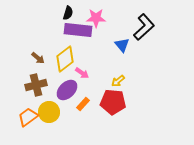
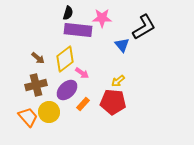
pink star: moved 6 px right
black L-shape: rotated 12 degrees clockwise
orange trapezoid: rotated 85 degrees clockwise
